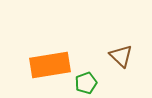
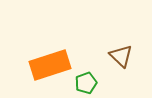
orange rectangle: rotated 9 degrees counterclockwise
